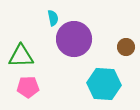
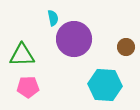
green triangle: moved 1 px right, 1 px up
cyan hexagon: moved 1 px right, 1 px down
